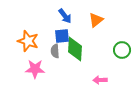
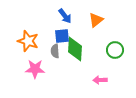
green circle: moved 7 px left
